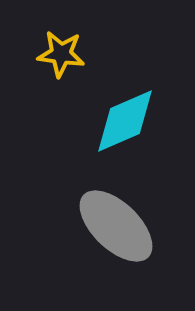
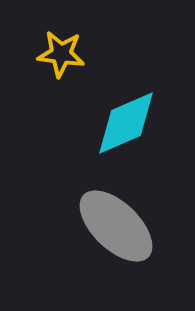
cyan diamond: moved 1 px right, 2 px down
